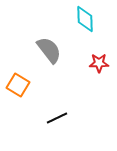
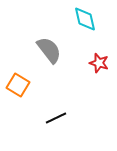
cyan diamond: rotated 12 degrees counterclockwise
red star: rotated 18 degrees clockwise
black line: moved 1 px left
